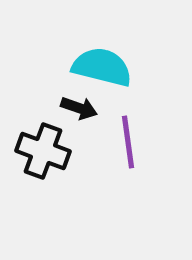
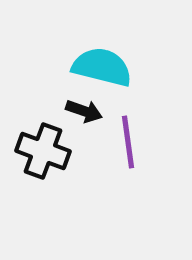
black arrow: moved 5 px right, 3 px down
